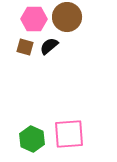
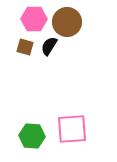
brown circle: moved 5 px down
black semicircle: rotated 18 degrees counterclockwise
pink square: moved 3 px right, 5 px up
green hexagon: moved 3 px up; rotated 20 degrees counterclockwise
